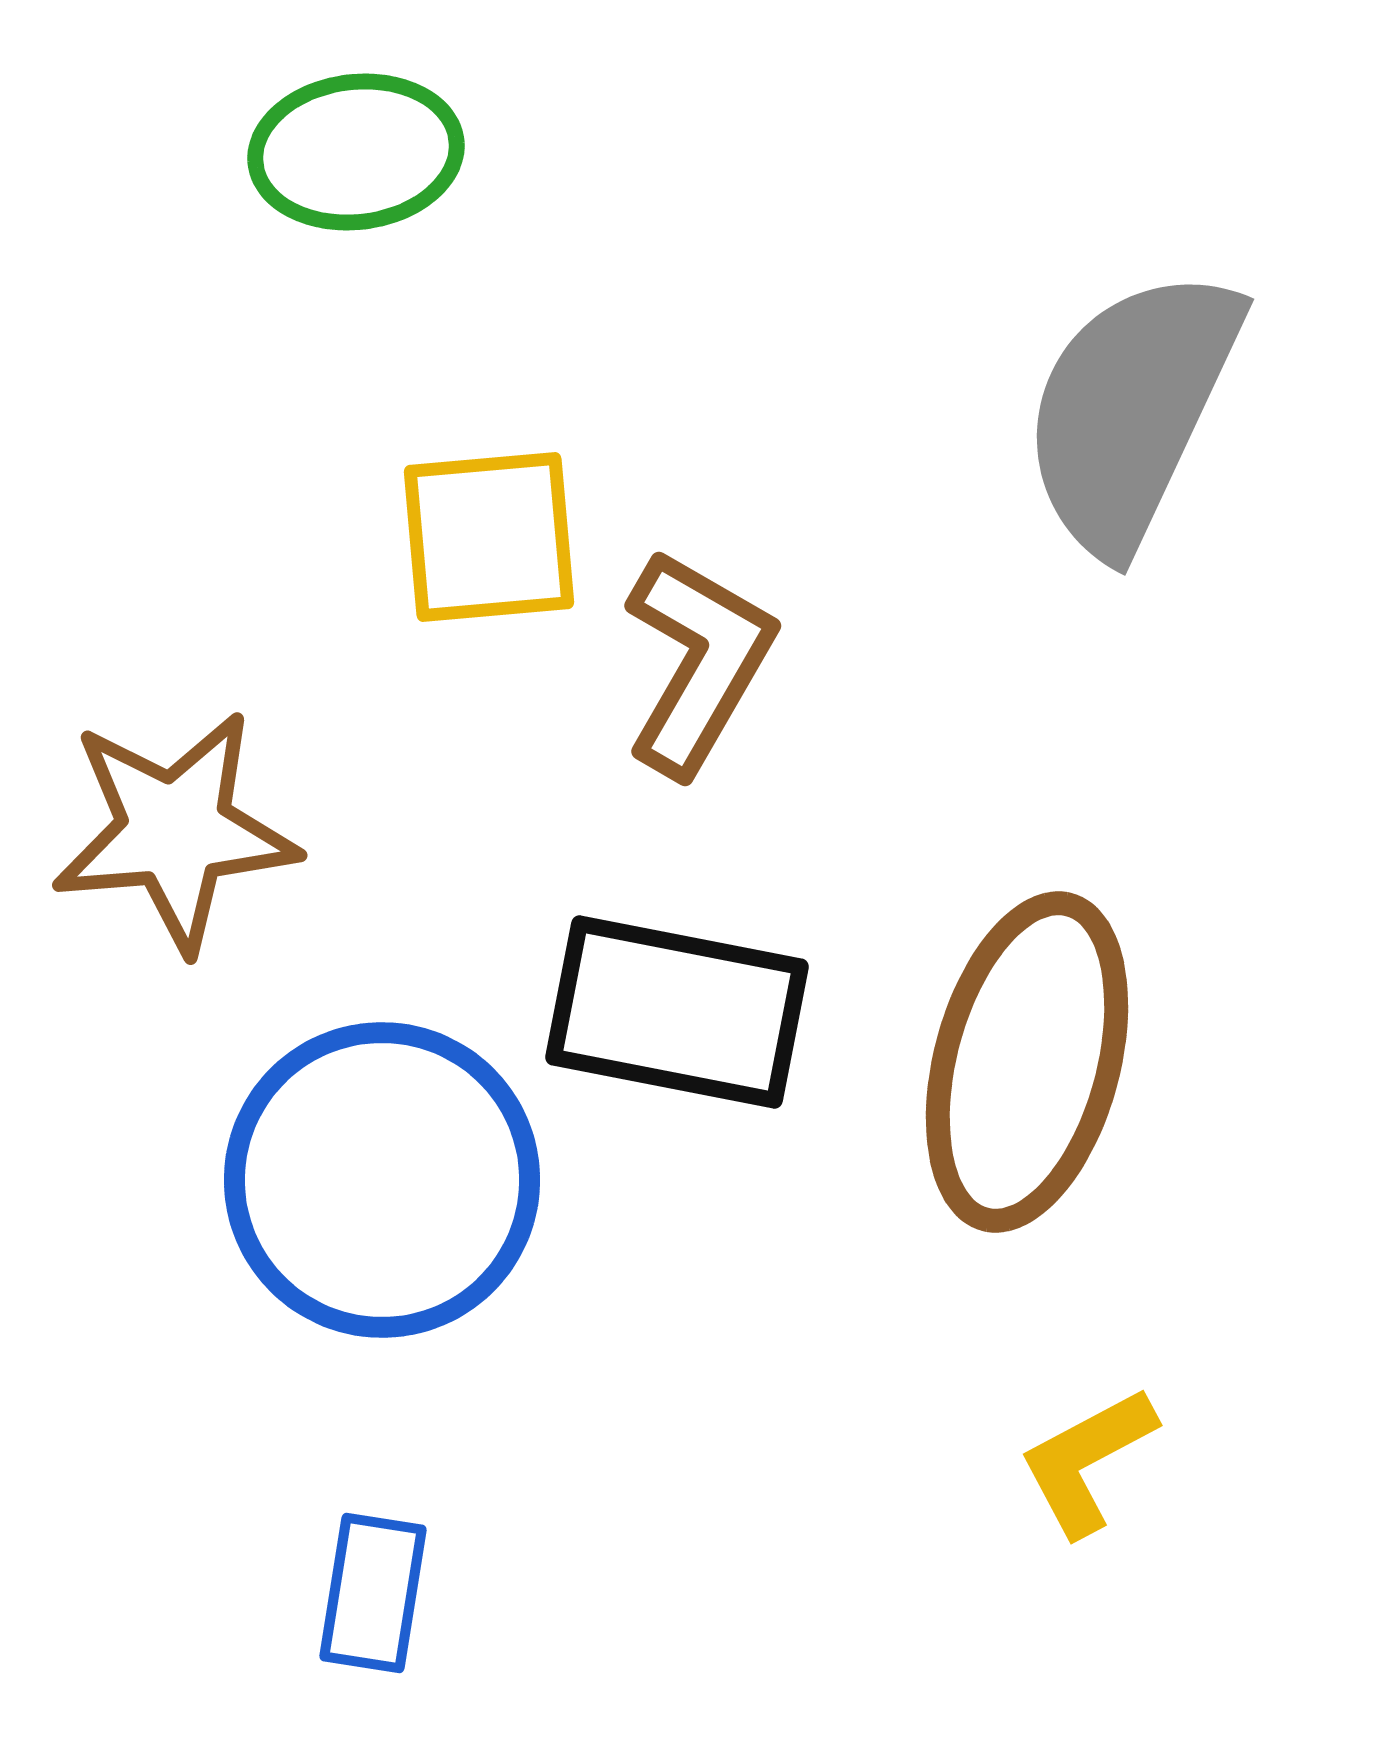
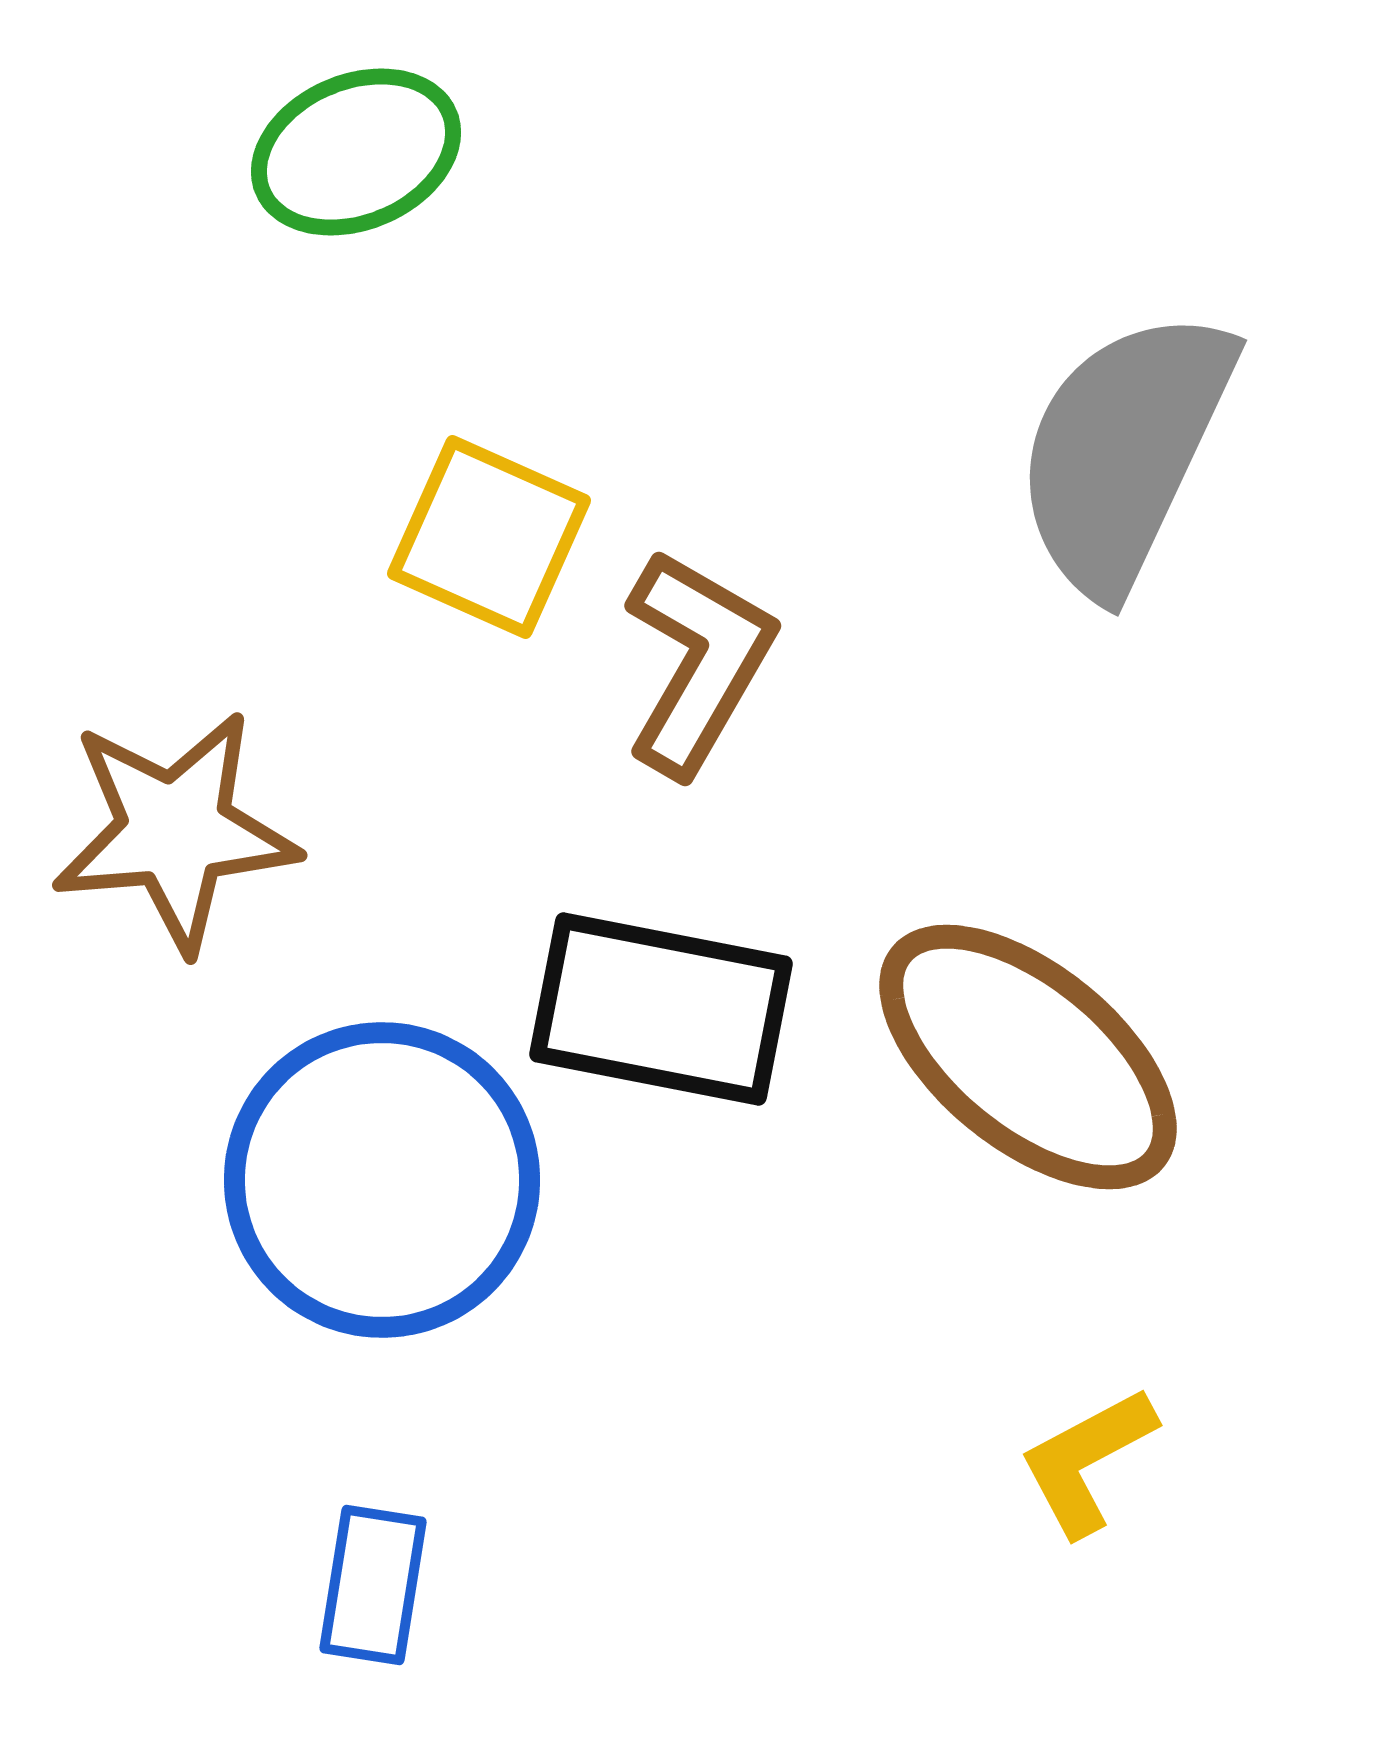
green ellipse: rotated 16 degrees counterclockwise
gray semicircle: moved 7 px left, 41 px down
yellow square: rotated 29 degrees clockwise
black rectangle: moved 16 px left, 3 px up
brown ellipse: moved 1 px right, 5 px up; rotated 66 degrees counterclockwise
blue rectangle: moved 8 px up
